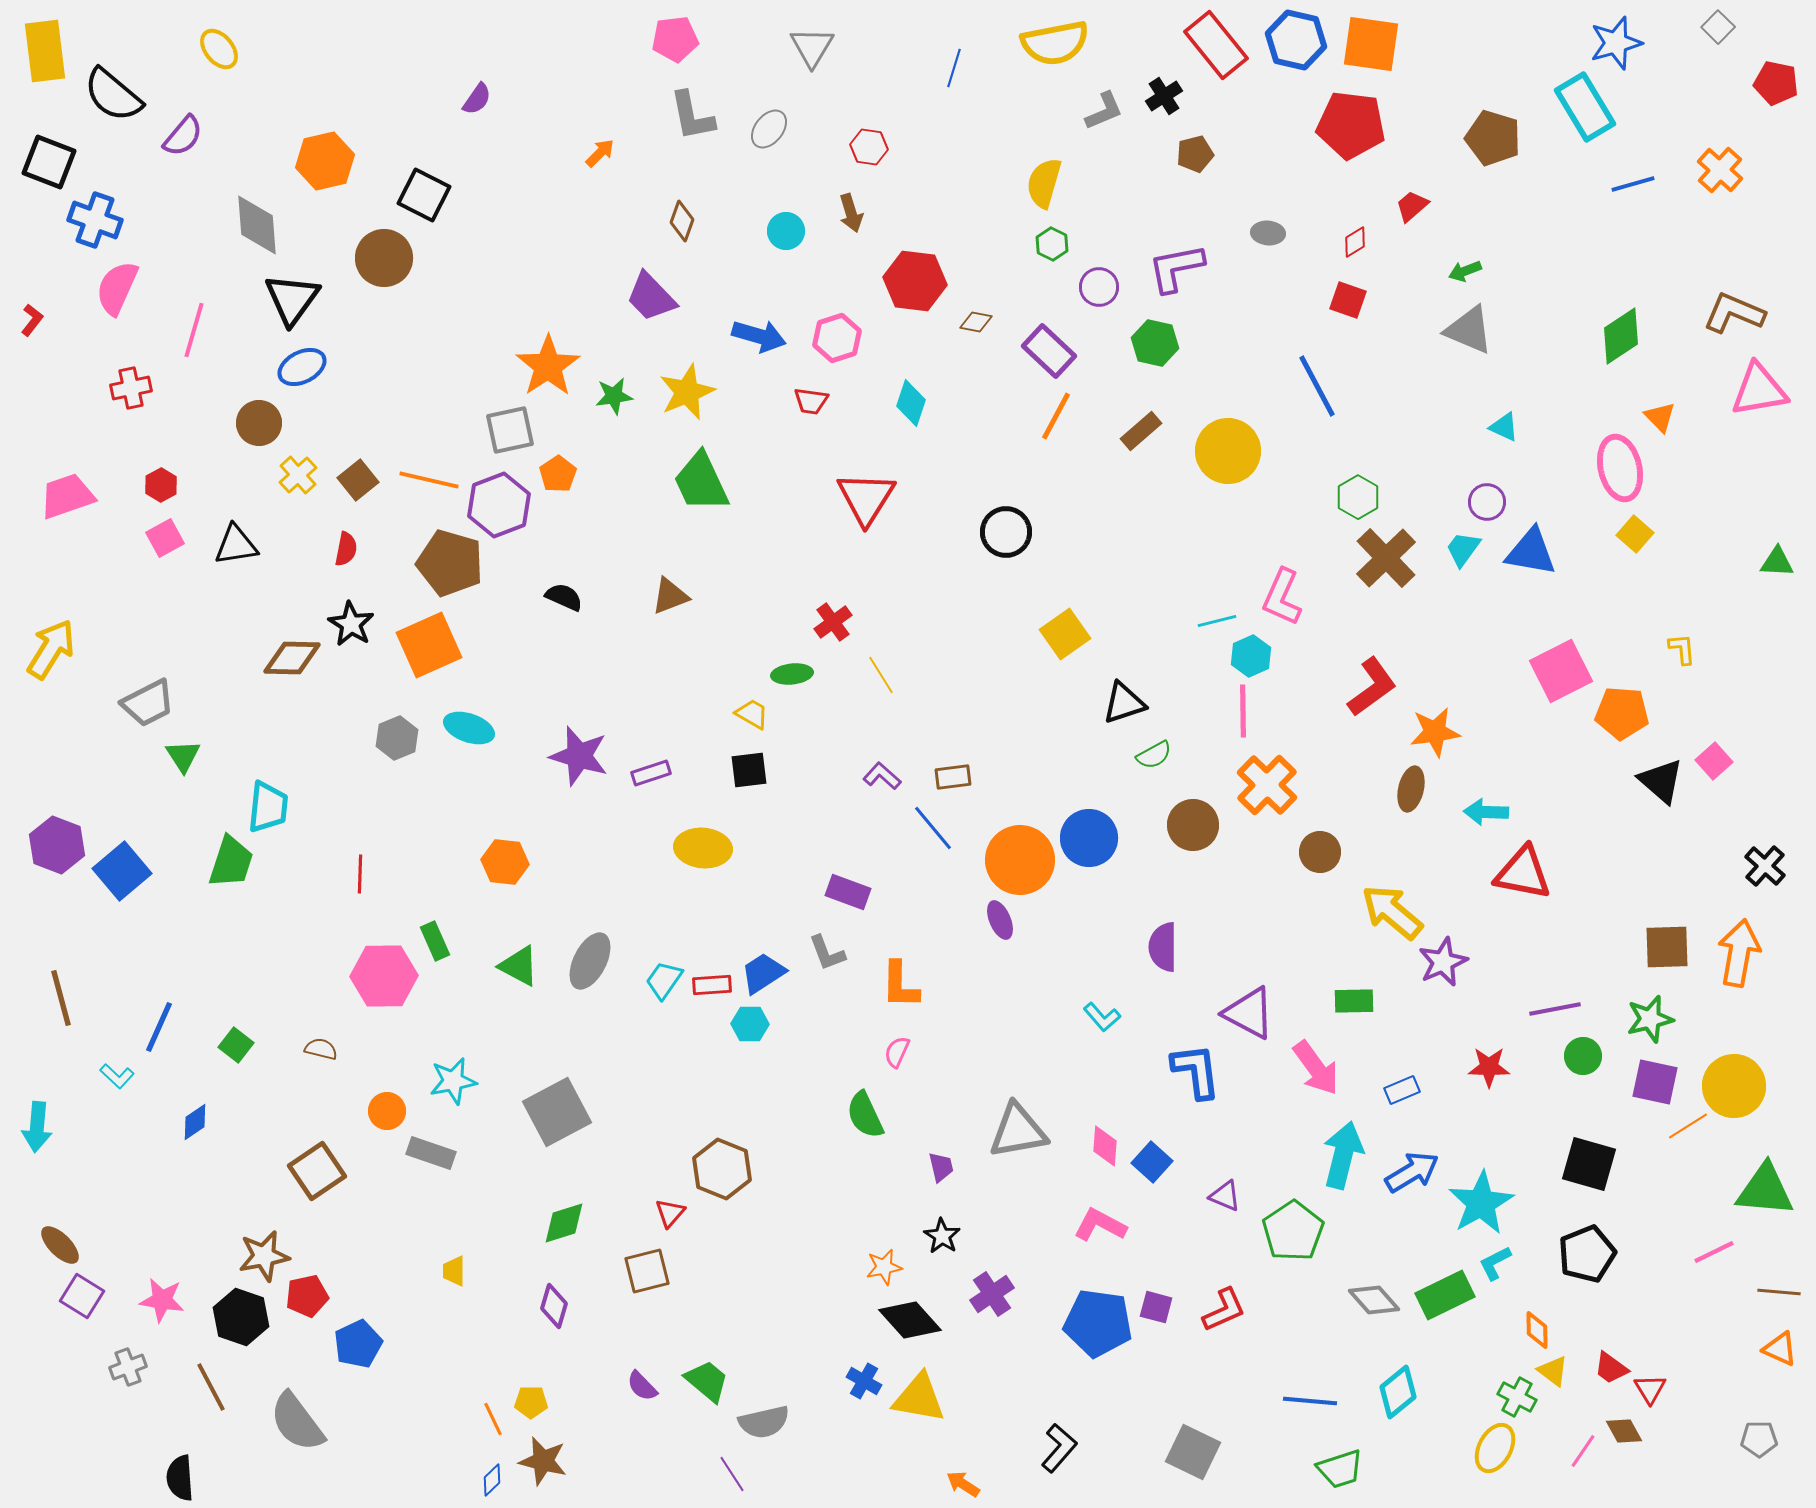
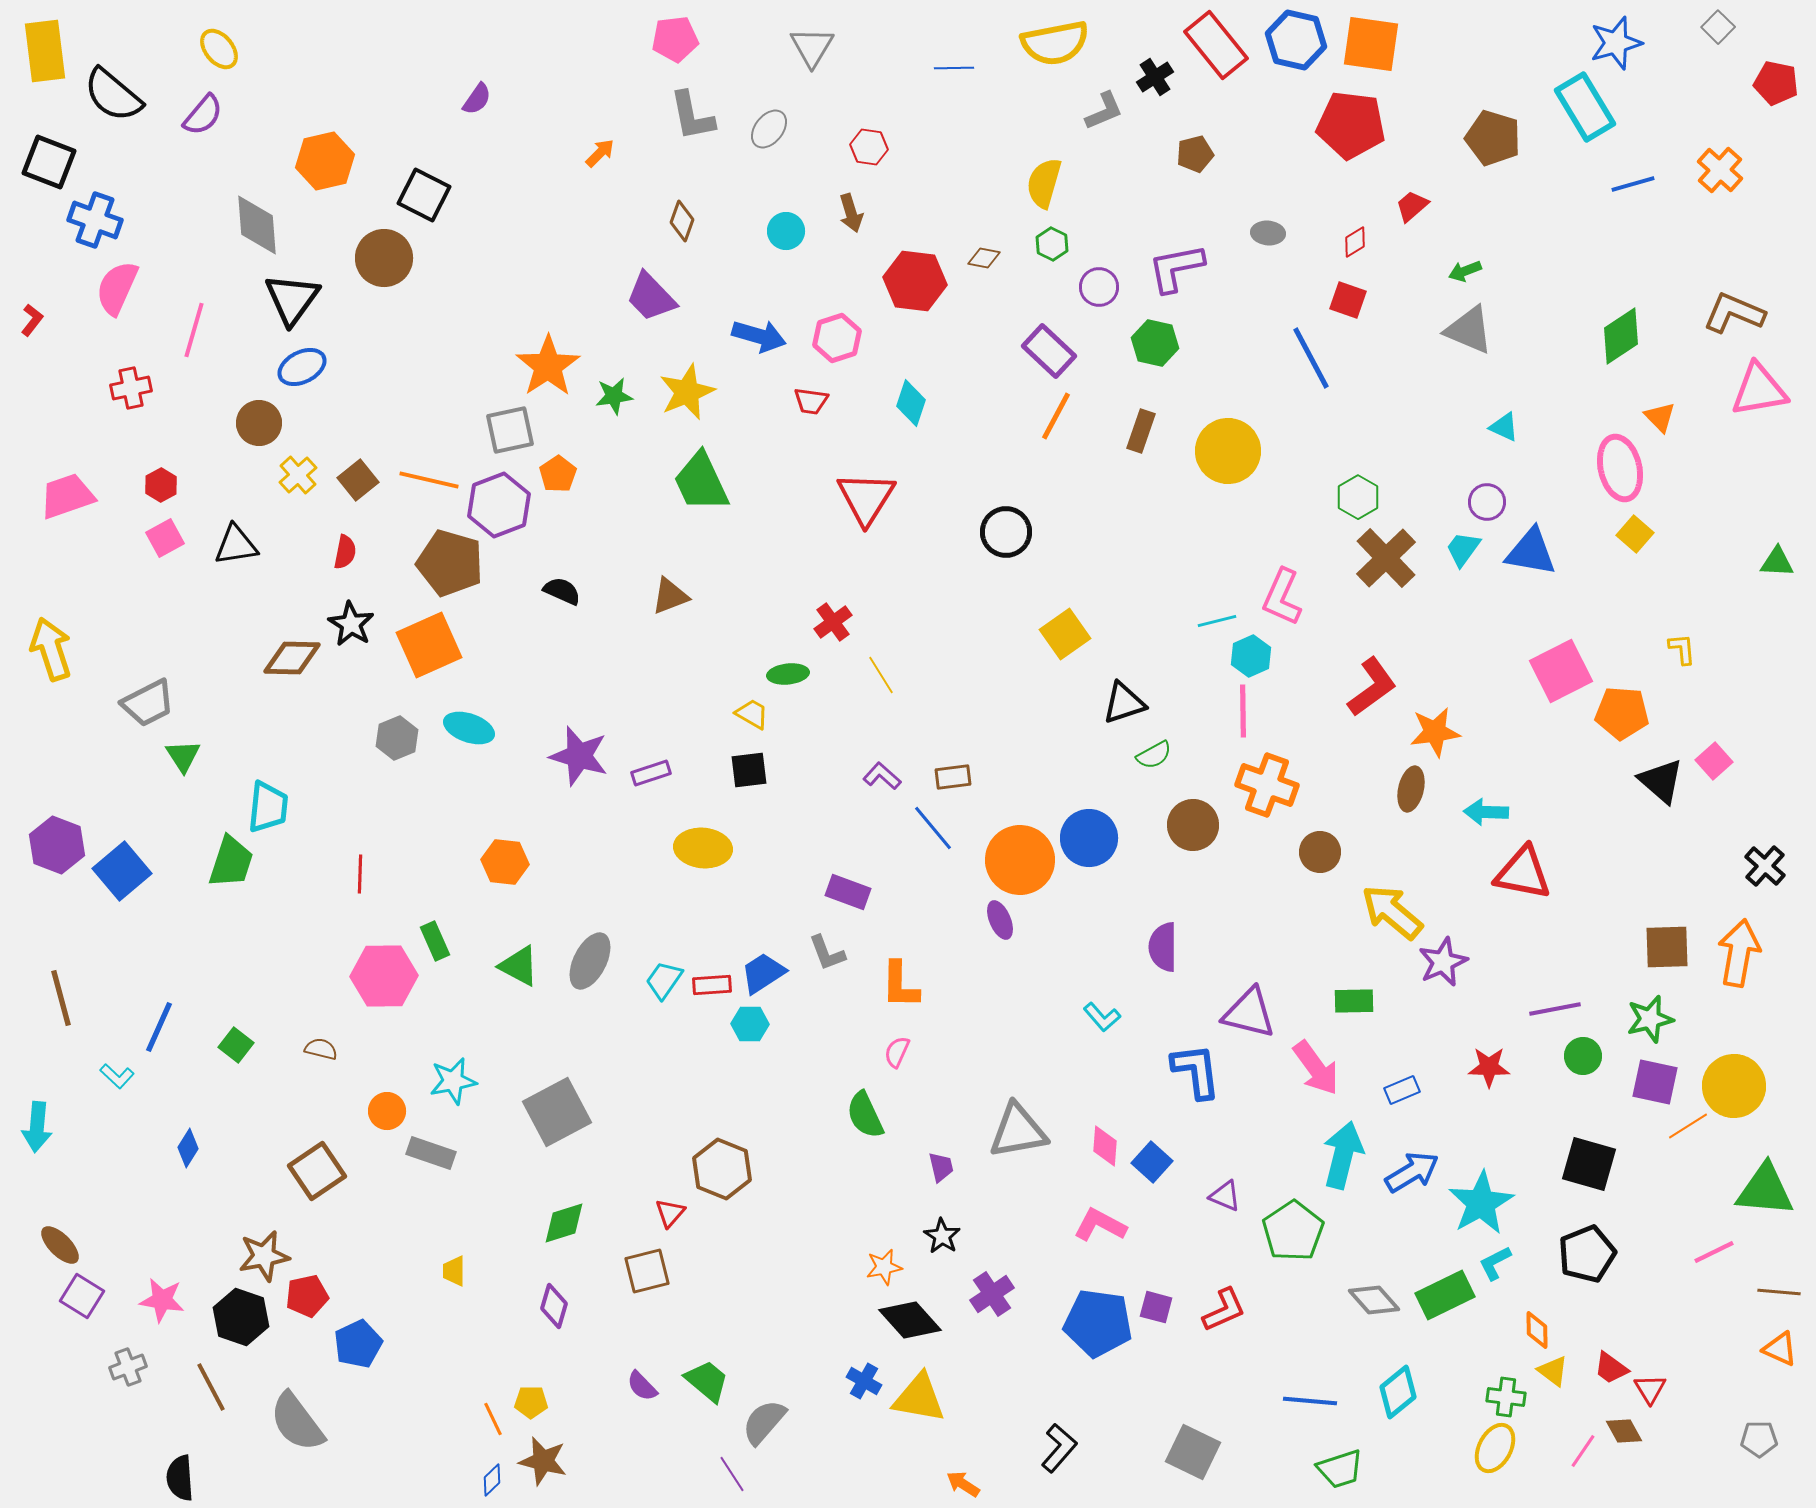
blue line at (954, 68): rotated 72 degrees clockwise
black cross at (1164, 96): moved 9 px left, 19 px up
purple semicircle at (183, 136): moved 20 px right, 21 px up
brown diamond at (976, 322): moved 8 px right, 64 px up
blue line at (1317, 386): moved 6 px left, 28 px up
brown rectangle at (1141, 431): rotated 30 degrees counterclockwise
red semicircle at (346, 549): moved 1 px left, 3 px down
black semicircle at (564, 597): moved 2 px left, 6 px up
yellow arrow at (51, 649): rotated 50 degrees counterclockwise
green ellipse at (792, 674): moved 4 px left
orange cross at (1267, 785): rotated 24 degrees counterclockwise
purple triangle at (1249, 1013): rotated 14 degrees counterclockwise
blue diamond at (195, 1122): moved 7 px left, 26 px down; rotated 24 degrees counterclockwise
green cross at (1517, 1397): moved 11 px left; rotated 21 degrees counterclockwise
gray semicircle at (764, 1422): rotated 144 degrees clockwise
